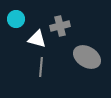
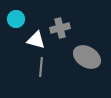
gray cross: moved 2 px down
white triangle: moved 1 px left, 1 px down
